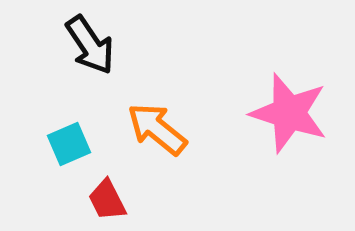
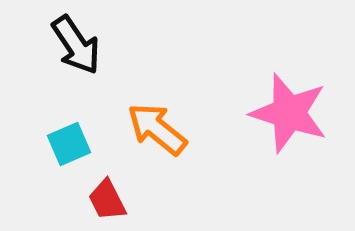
black arrow: moved 14 px left
